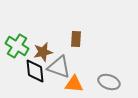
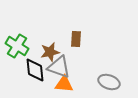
brown star: moved 7 px right
black diamond: moved 1 px up
orange triangle: moved 10 px left
